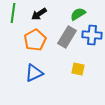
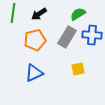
orange pentagon: rotated 15 degrees clockwise
yellow square: rotated 24 degrees counterclockwise
